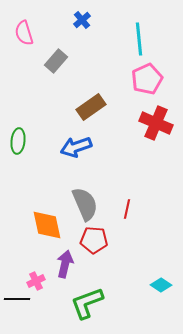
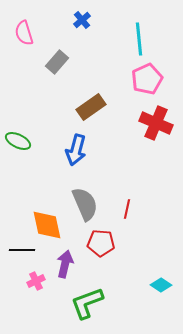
gray rectangle: moved 1 px right, 1 px down
green ellipse: rotated 70 degrees counterclockwise
blue arrow: moved 3 px down; rotated 56 degrees counterclockwise
red pentagon: moved 7 px right, 3 px down
black line: moved 5 px right, 49 px up
